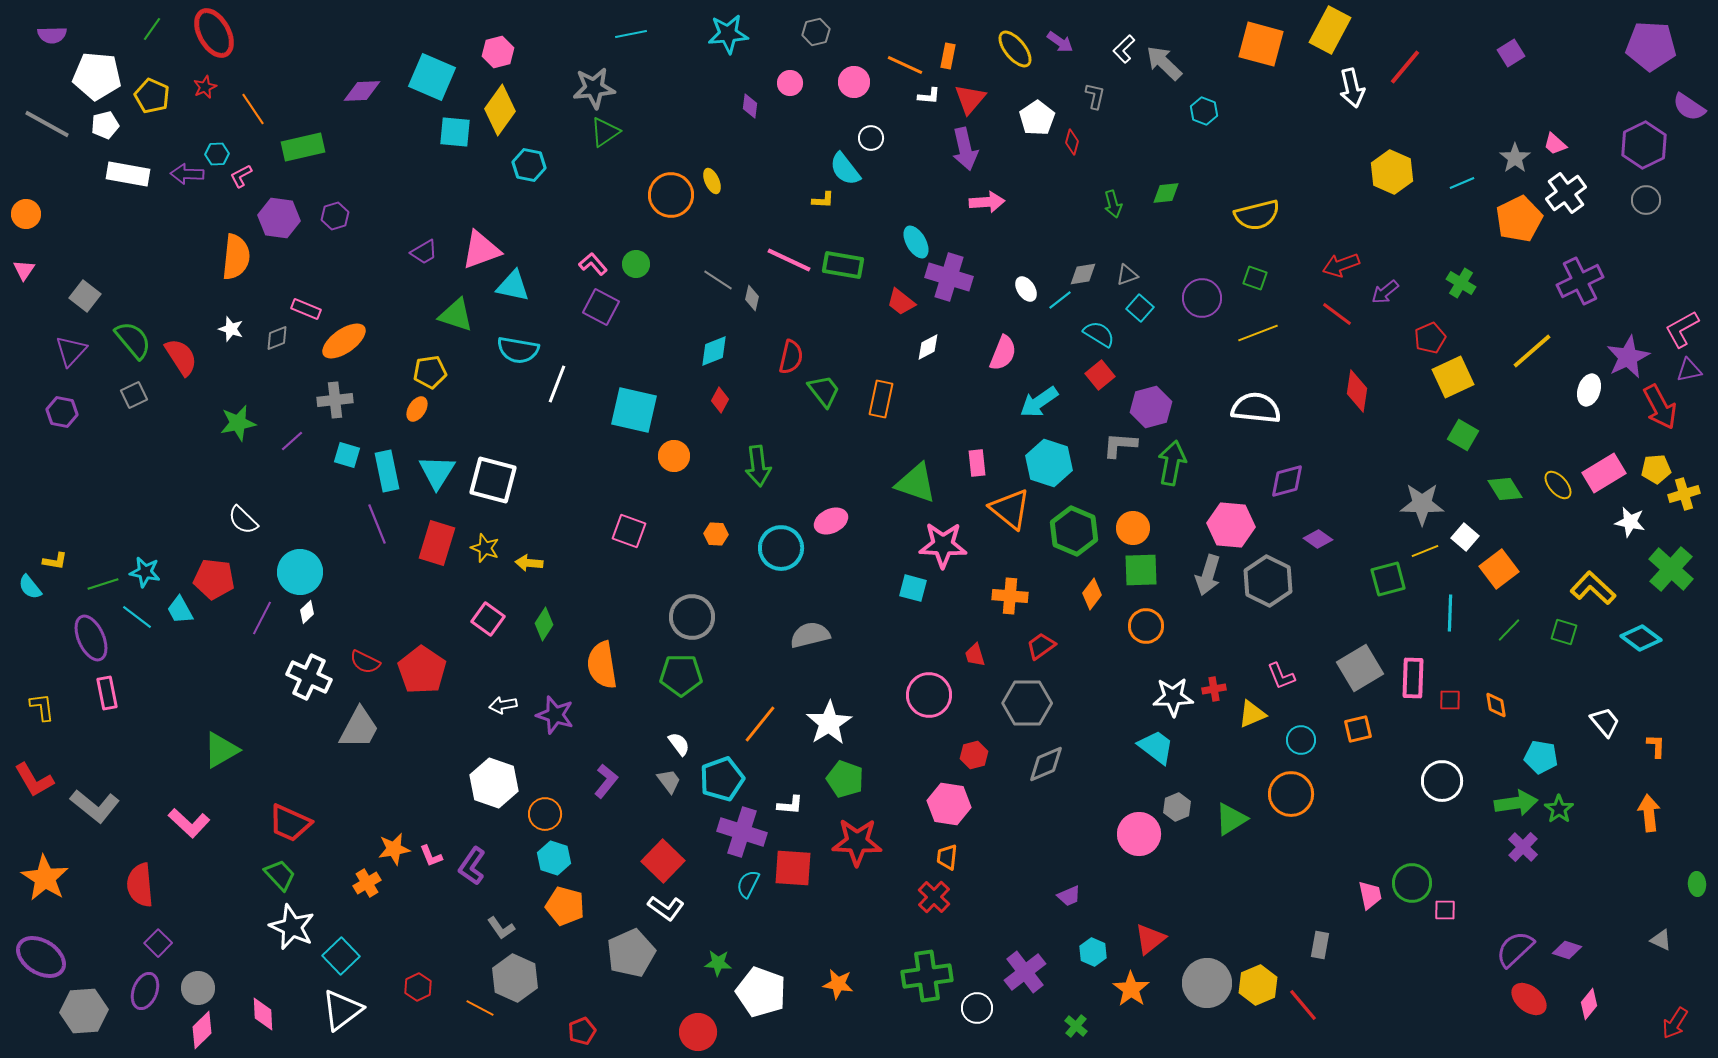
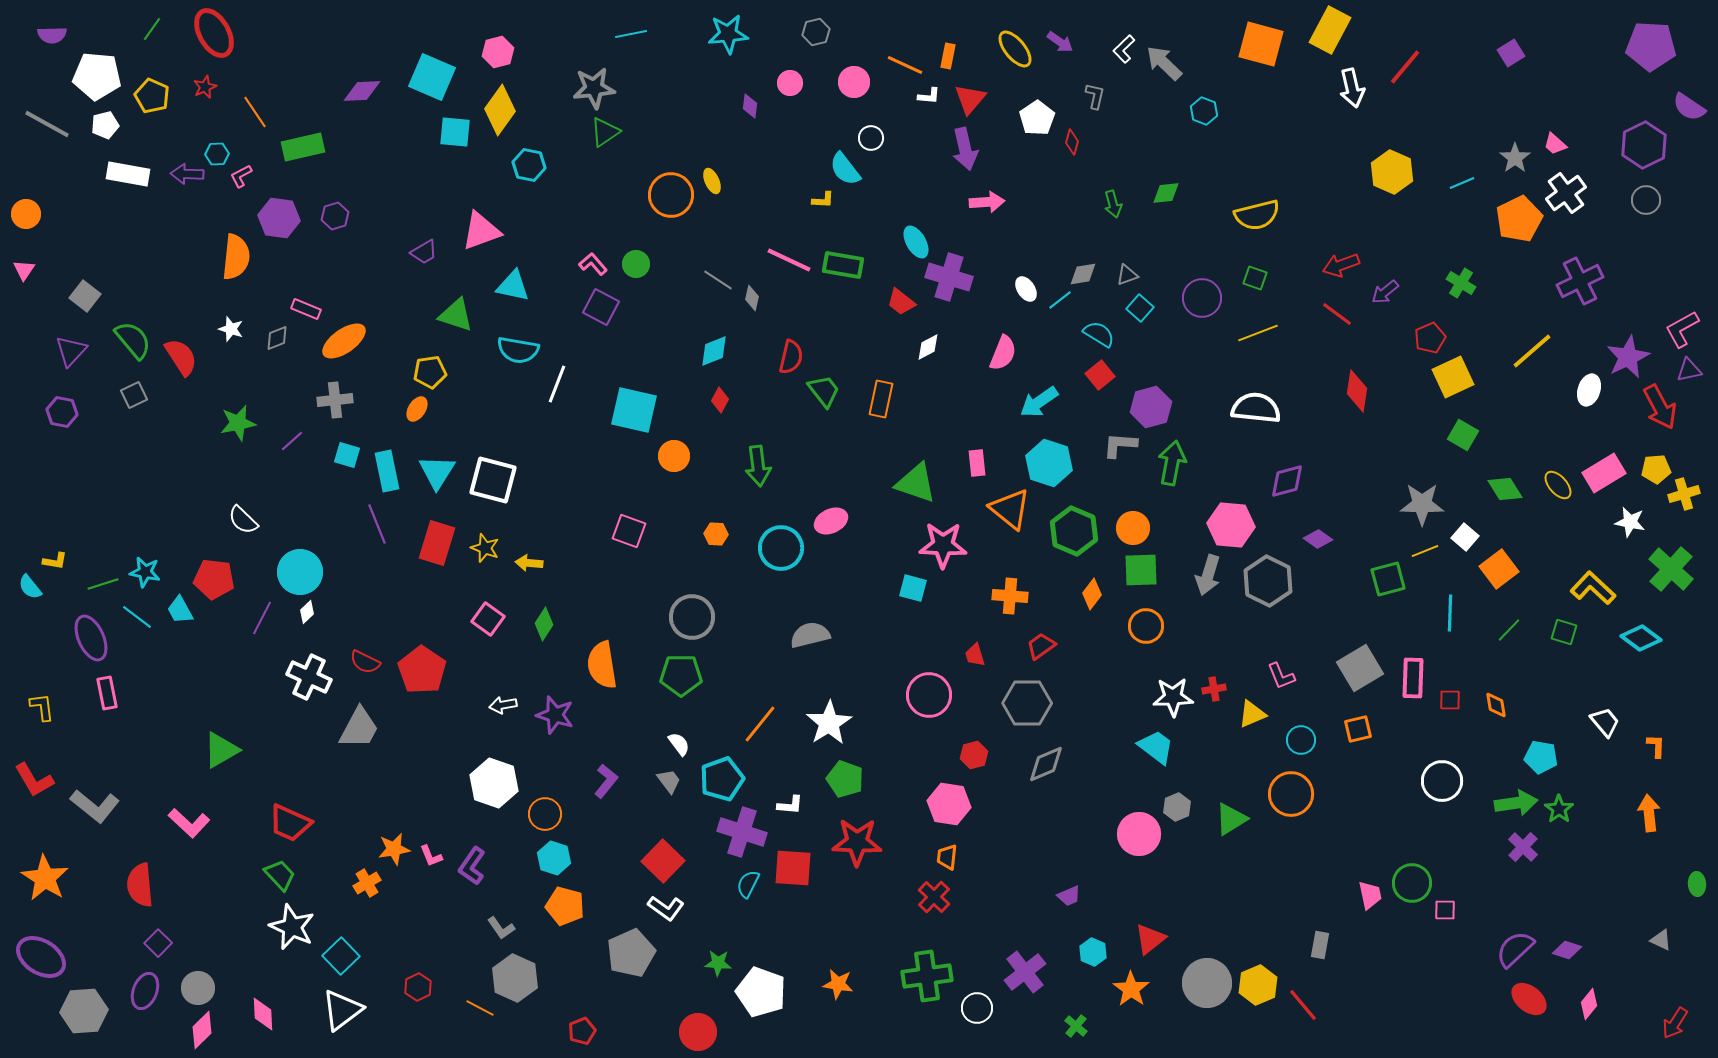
orange line at (253, 109): moved 2 px right, 3 px down
pink triangle at (481, 250): moved 19 px up
